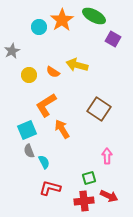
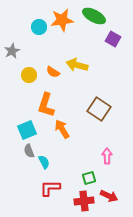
orange star: rotated 25 degrees clockwise
orange L-shape: rotated 40 degrees counterclockwise
red L-shape: rotated 15 degrees counterclockwise
